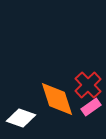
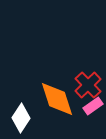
pink rectangle: moved 2 px right, 1 px up
white diamond: rotated 76 degrees counterclockwise
